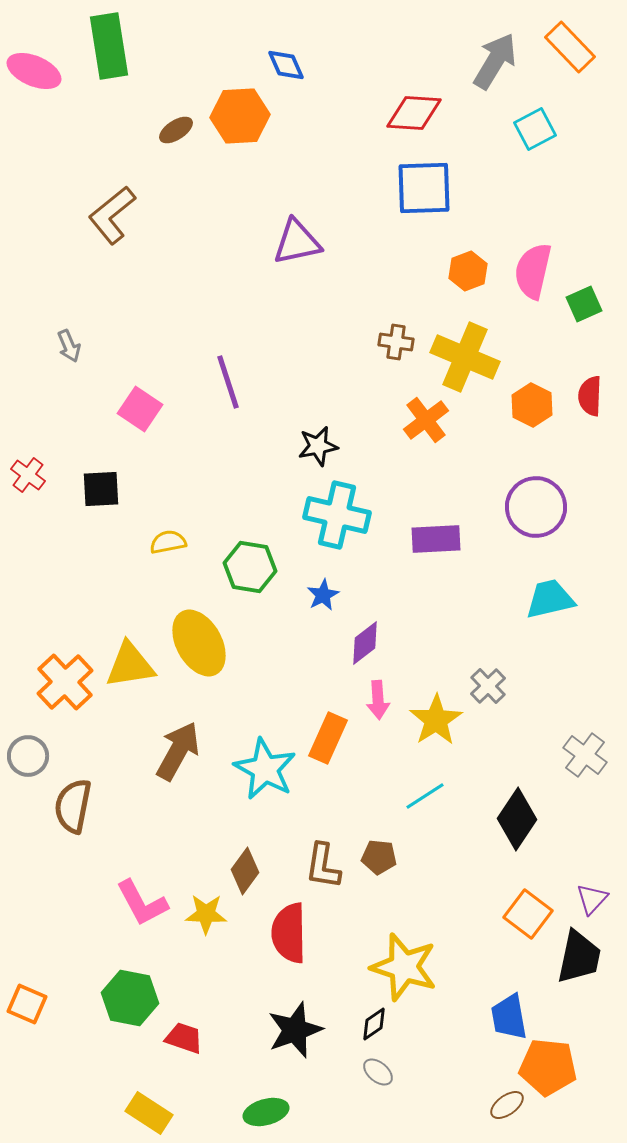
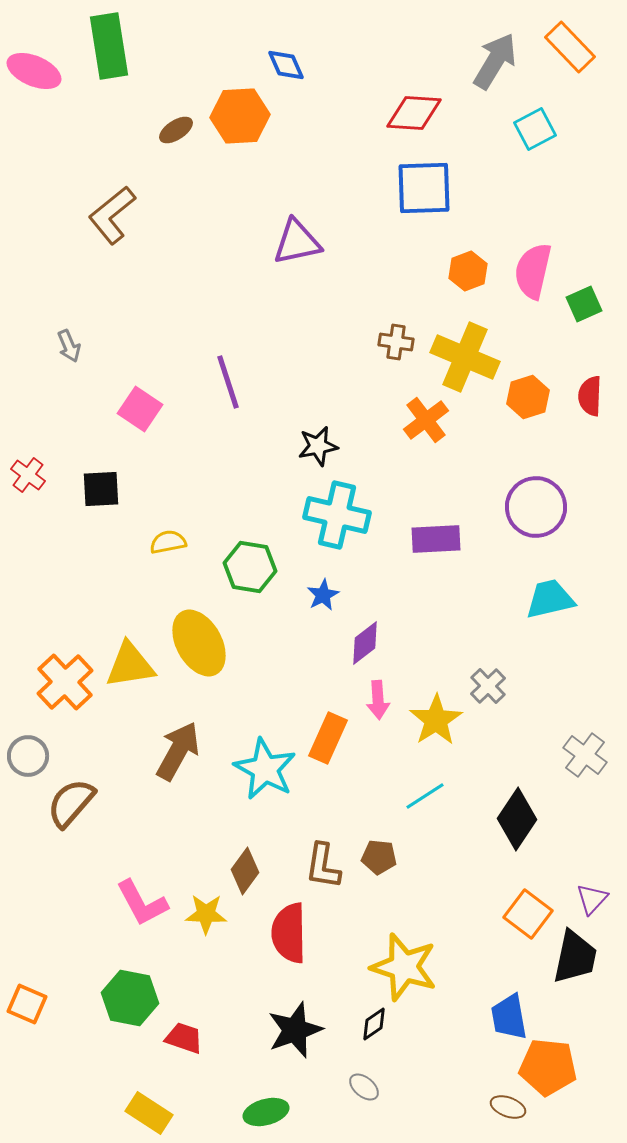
orange hexagon at (532, 405): moved 4 px left, 8 px up; rotated 15 degrees clockwise
brown semicircle at (73, 806): moved 2 px left, 3 px up; rotated 30 degrees clockwise
black trapezoid at (579, 957): moved 4 px left
gray ellipse at (378, 1072): moved 14 px left, 15 px down
brown ellipse at (507, 1105): moved 1 px right, 2 px down; rotated 56 degrees clockwise
